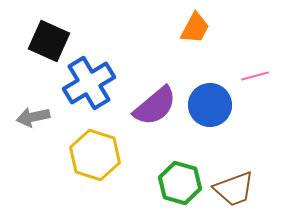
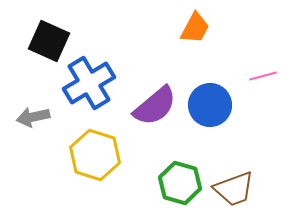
pink line: moved 8 px right
